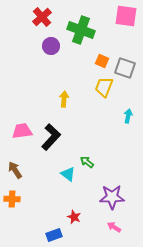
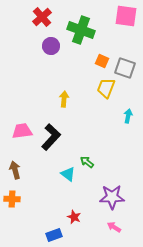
yellow trapezoid: moved 2 px right, 1 px down
brown arrow: rotated 18 degrees clockwise
